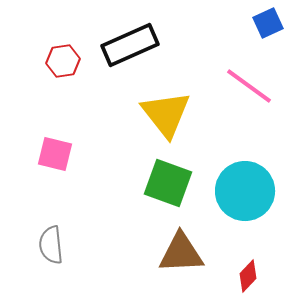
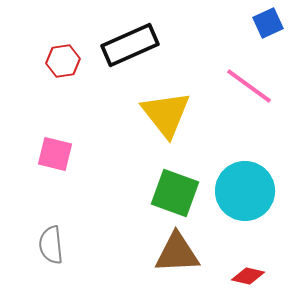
green square: moved 7 px right, 10 px down
brown triangle: moved 4 px left
red diamond: rotated 60 degrees clockwise
